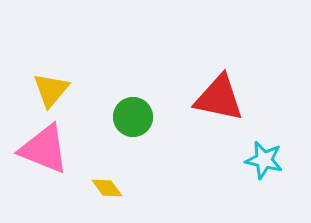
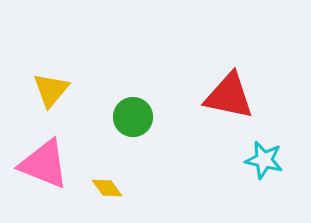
red triangle: moved 10 px right, 2 px up
pink triangle: moved 15 px down
